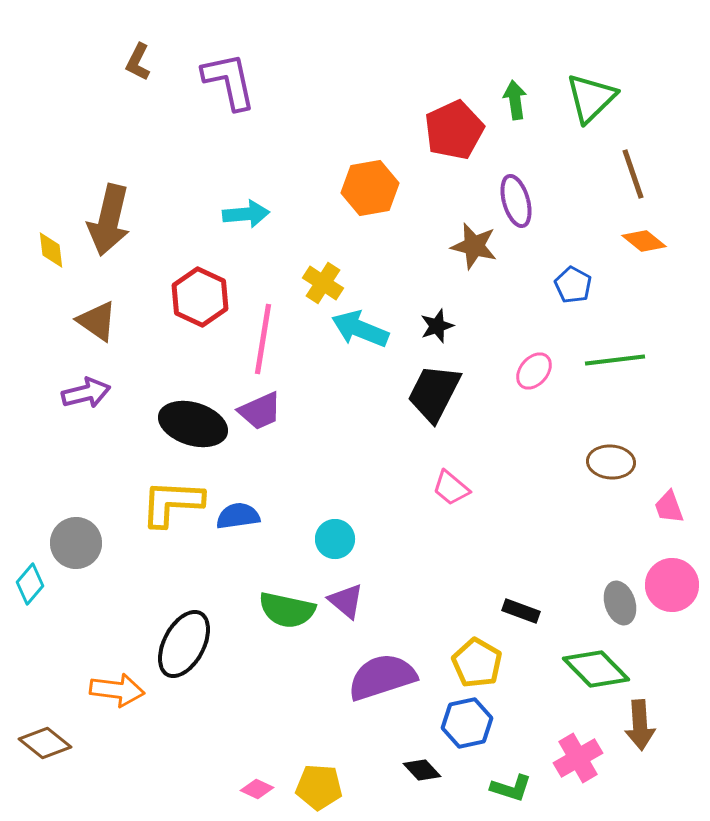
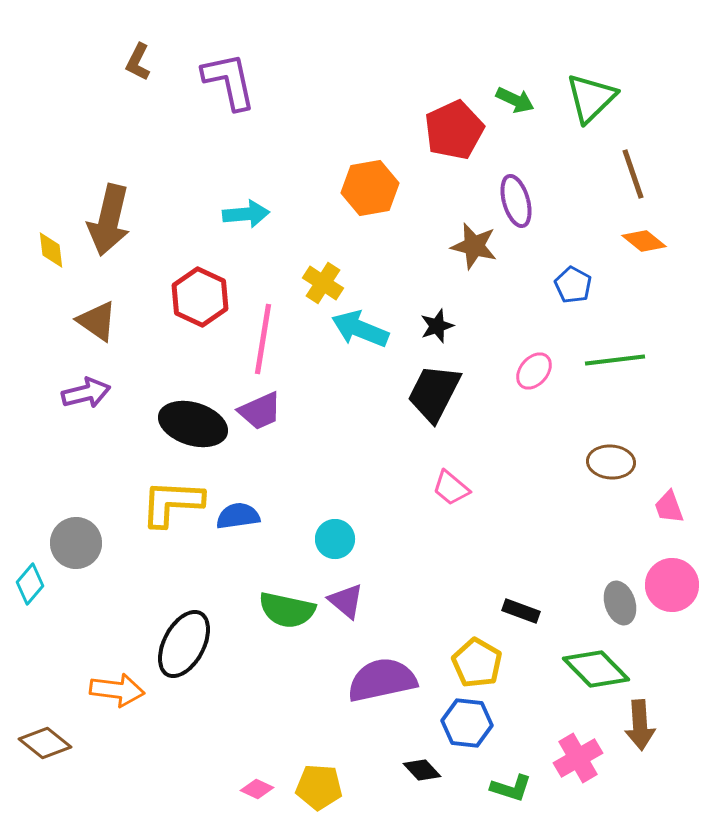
green arrow at (515, 100): rotated 123 degrees clockwise
purple semicircle at (382, 677): moved 3 px down; rotated 6 degrees clockwise
blue hexagon at (467, 723): rotated 18 degrees clockwise
